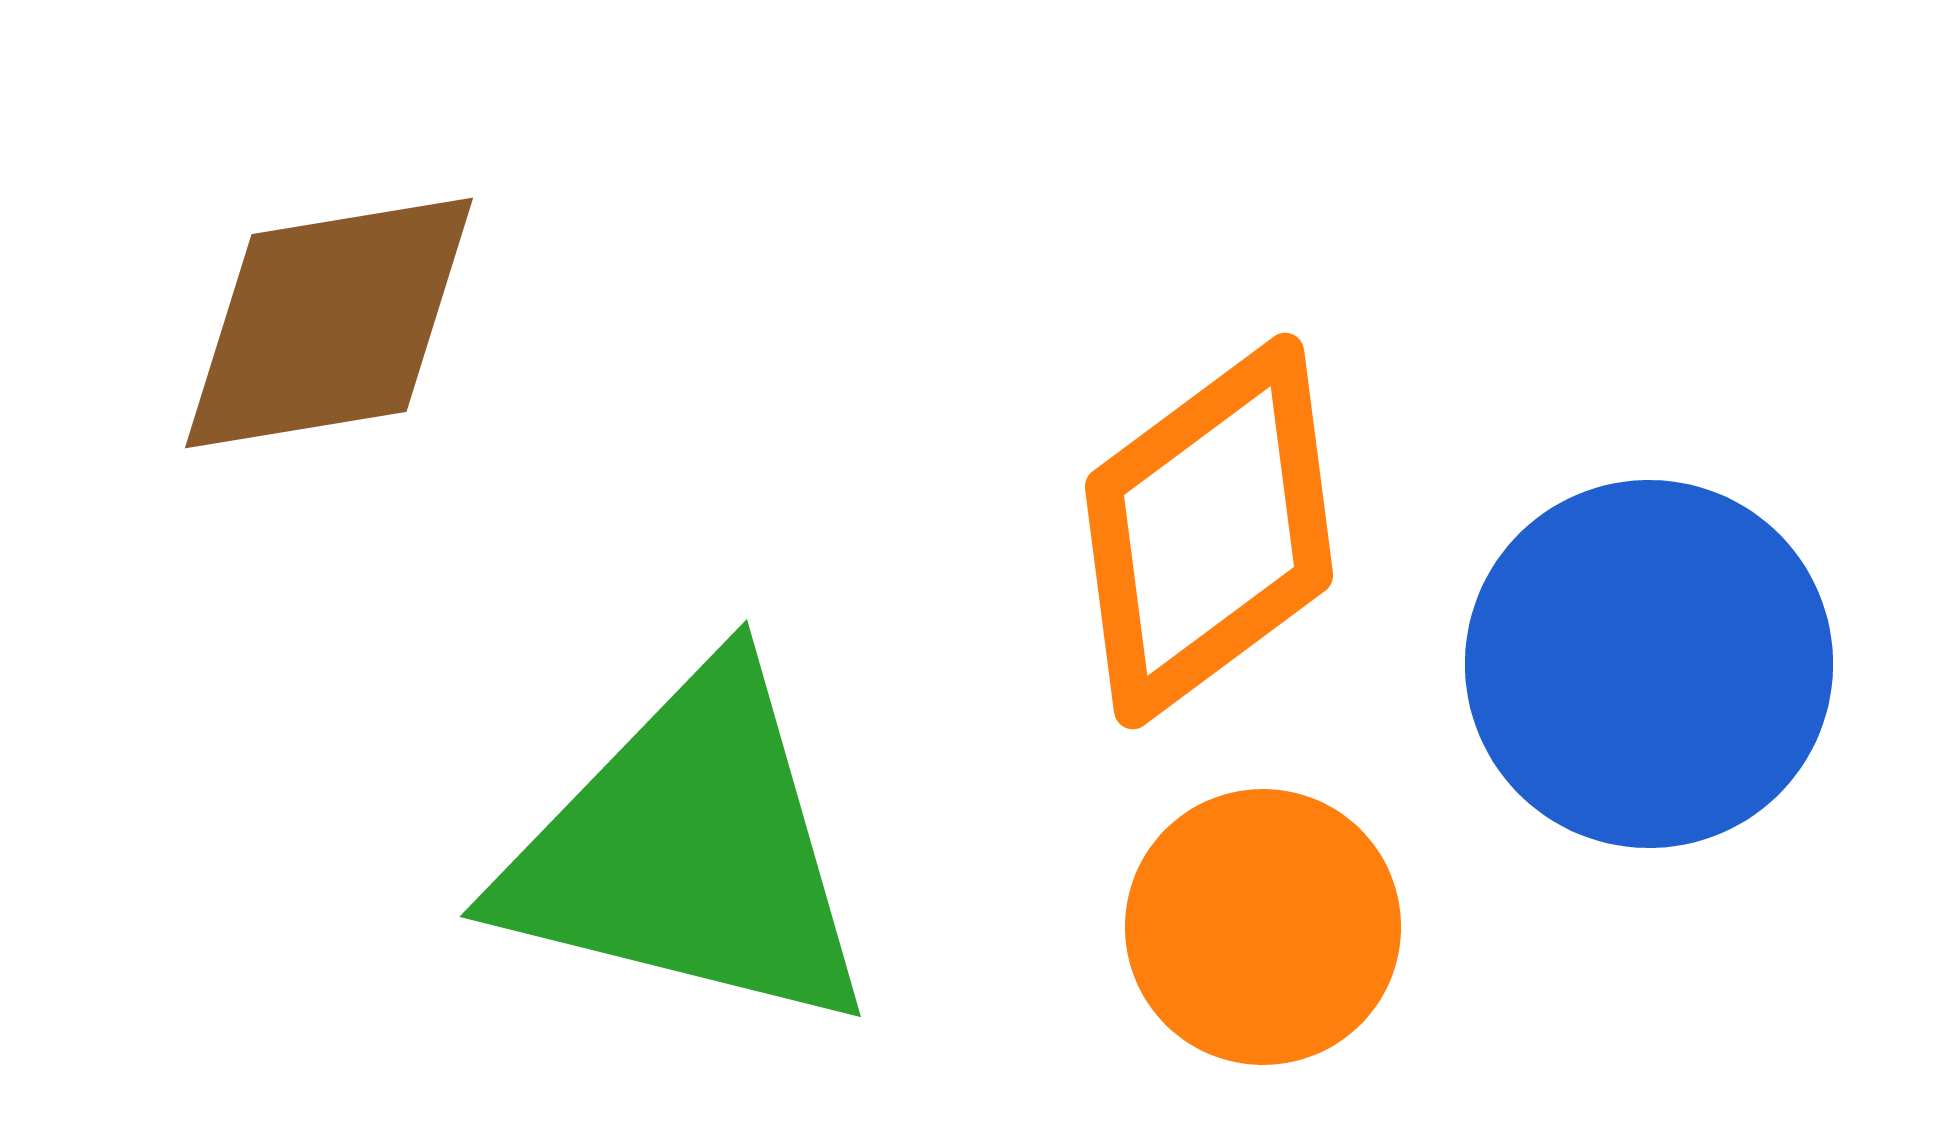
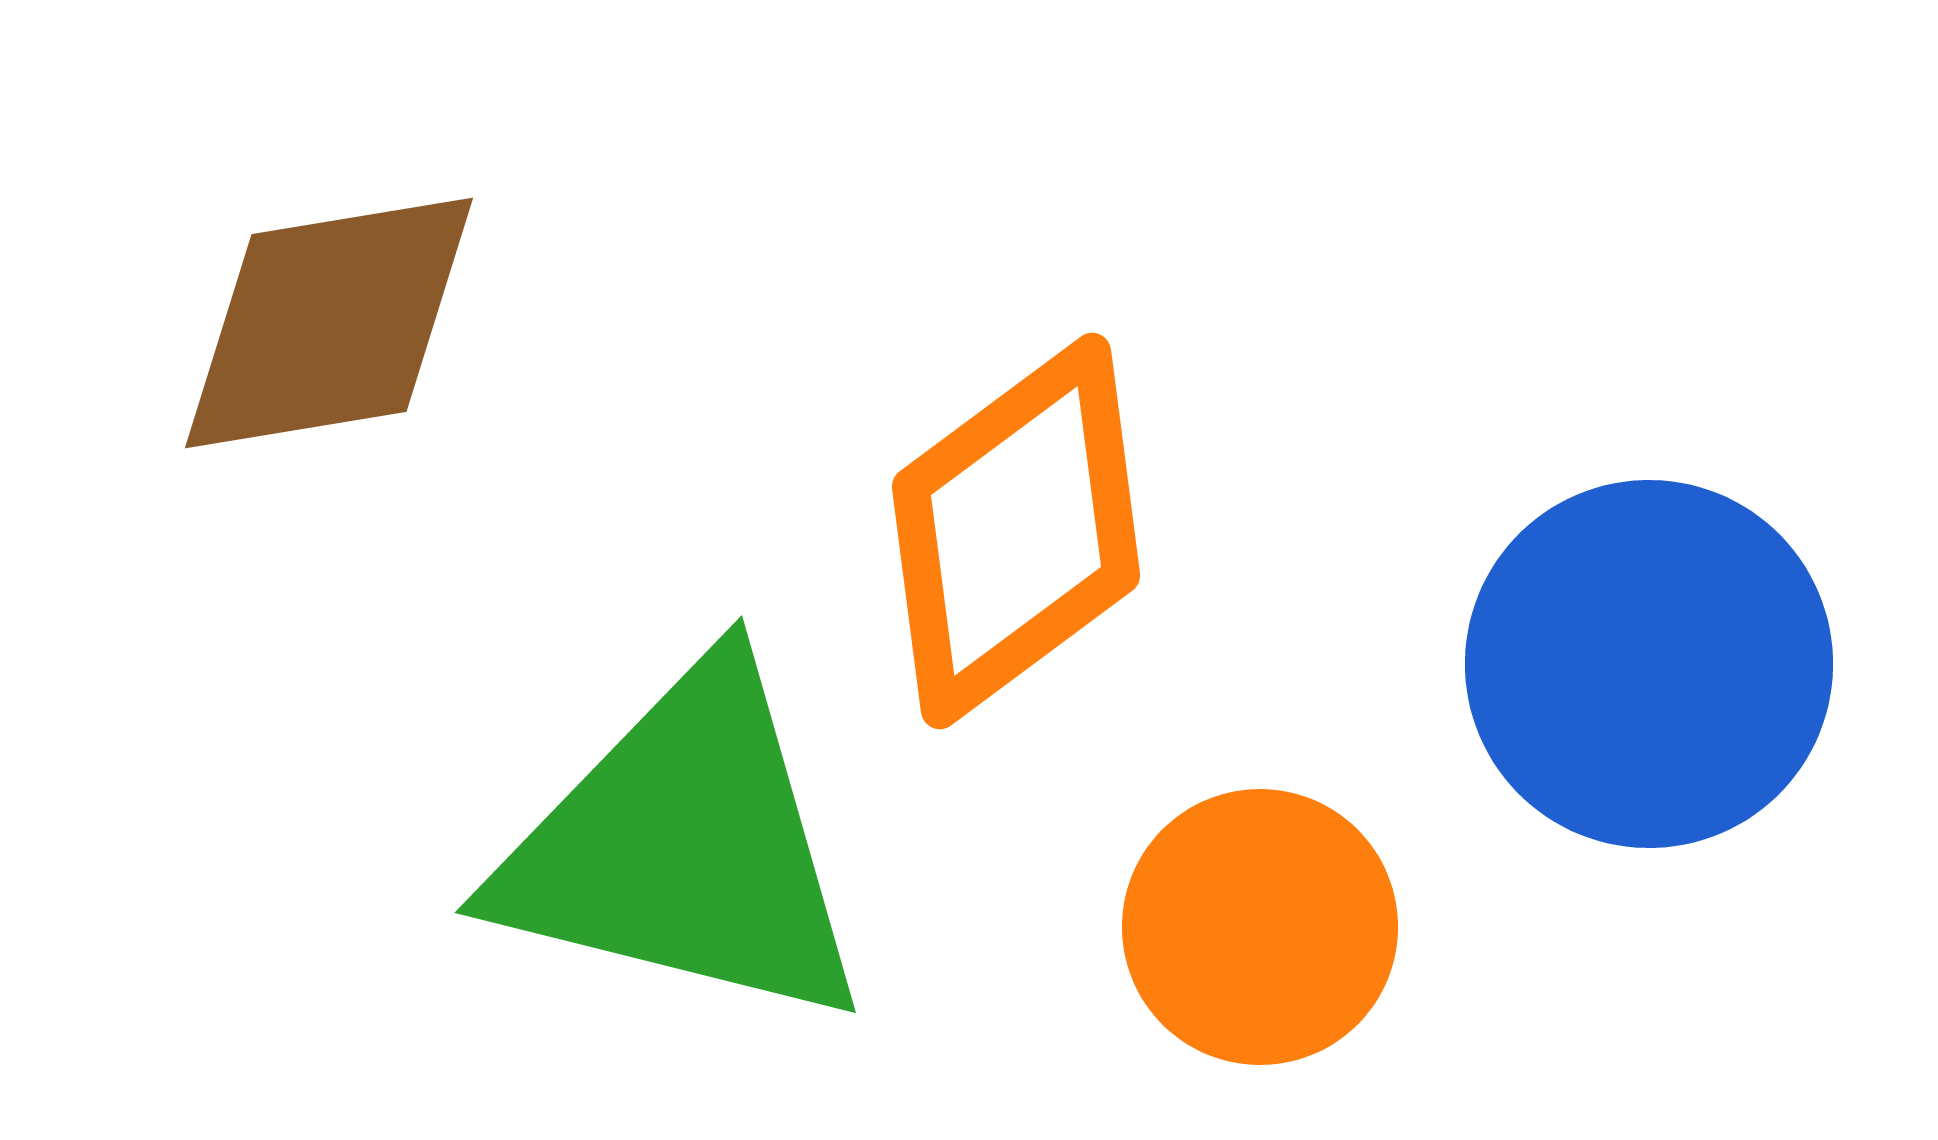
orange diamond: moved 193 px left
green triangle: moved 5 px left, 4 px up
orange circle: moved 3 px left
